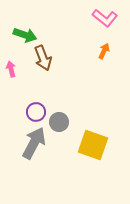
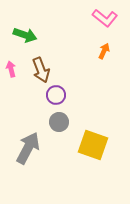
brown arrow: moved 2 px left, 12 px down
purple circle: moved 20 px right, 17 px up
gray arrow: moved 6 px left, 5 px down
